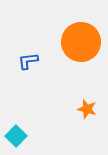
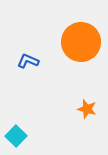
blue L-shape: rotated 30 degrees clockwise
